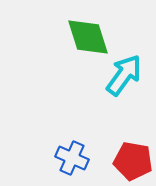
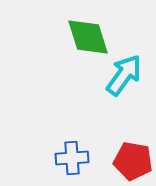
blue cross: rotated 28 degrees counterclockwise
